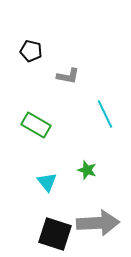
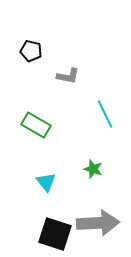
green star: moved 6 px right, 1 px up
cyan triangle: moved 1 px left
